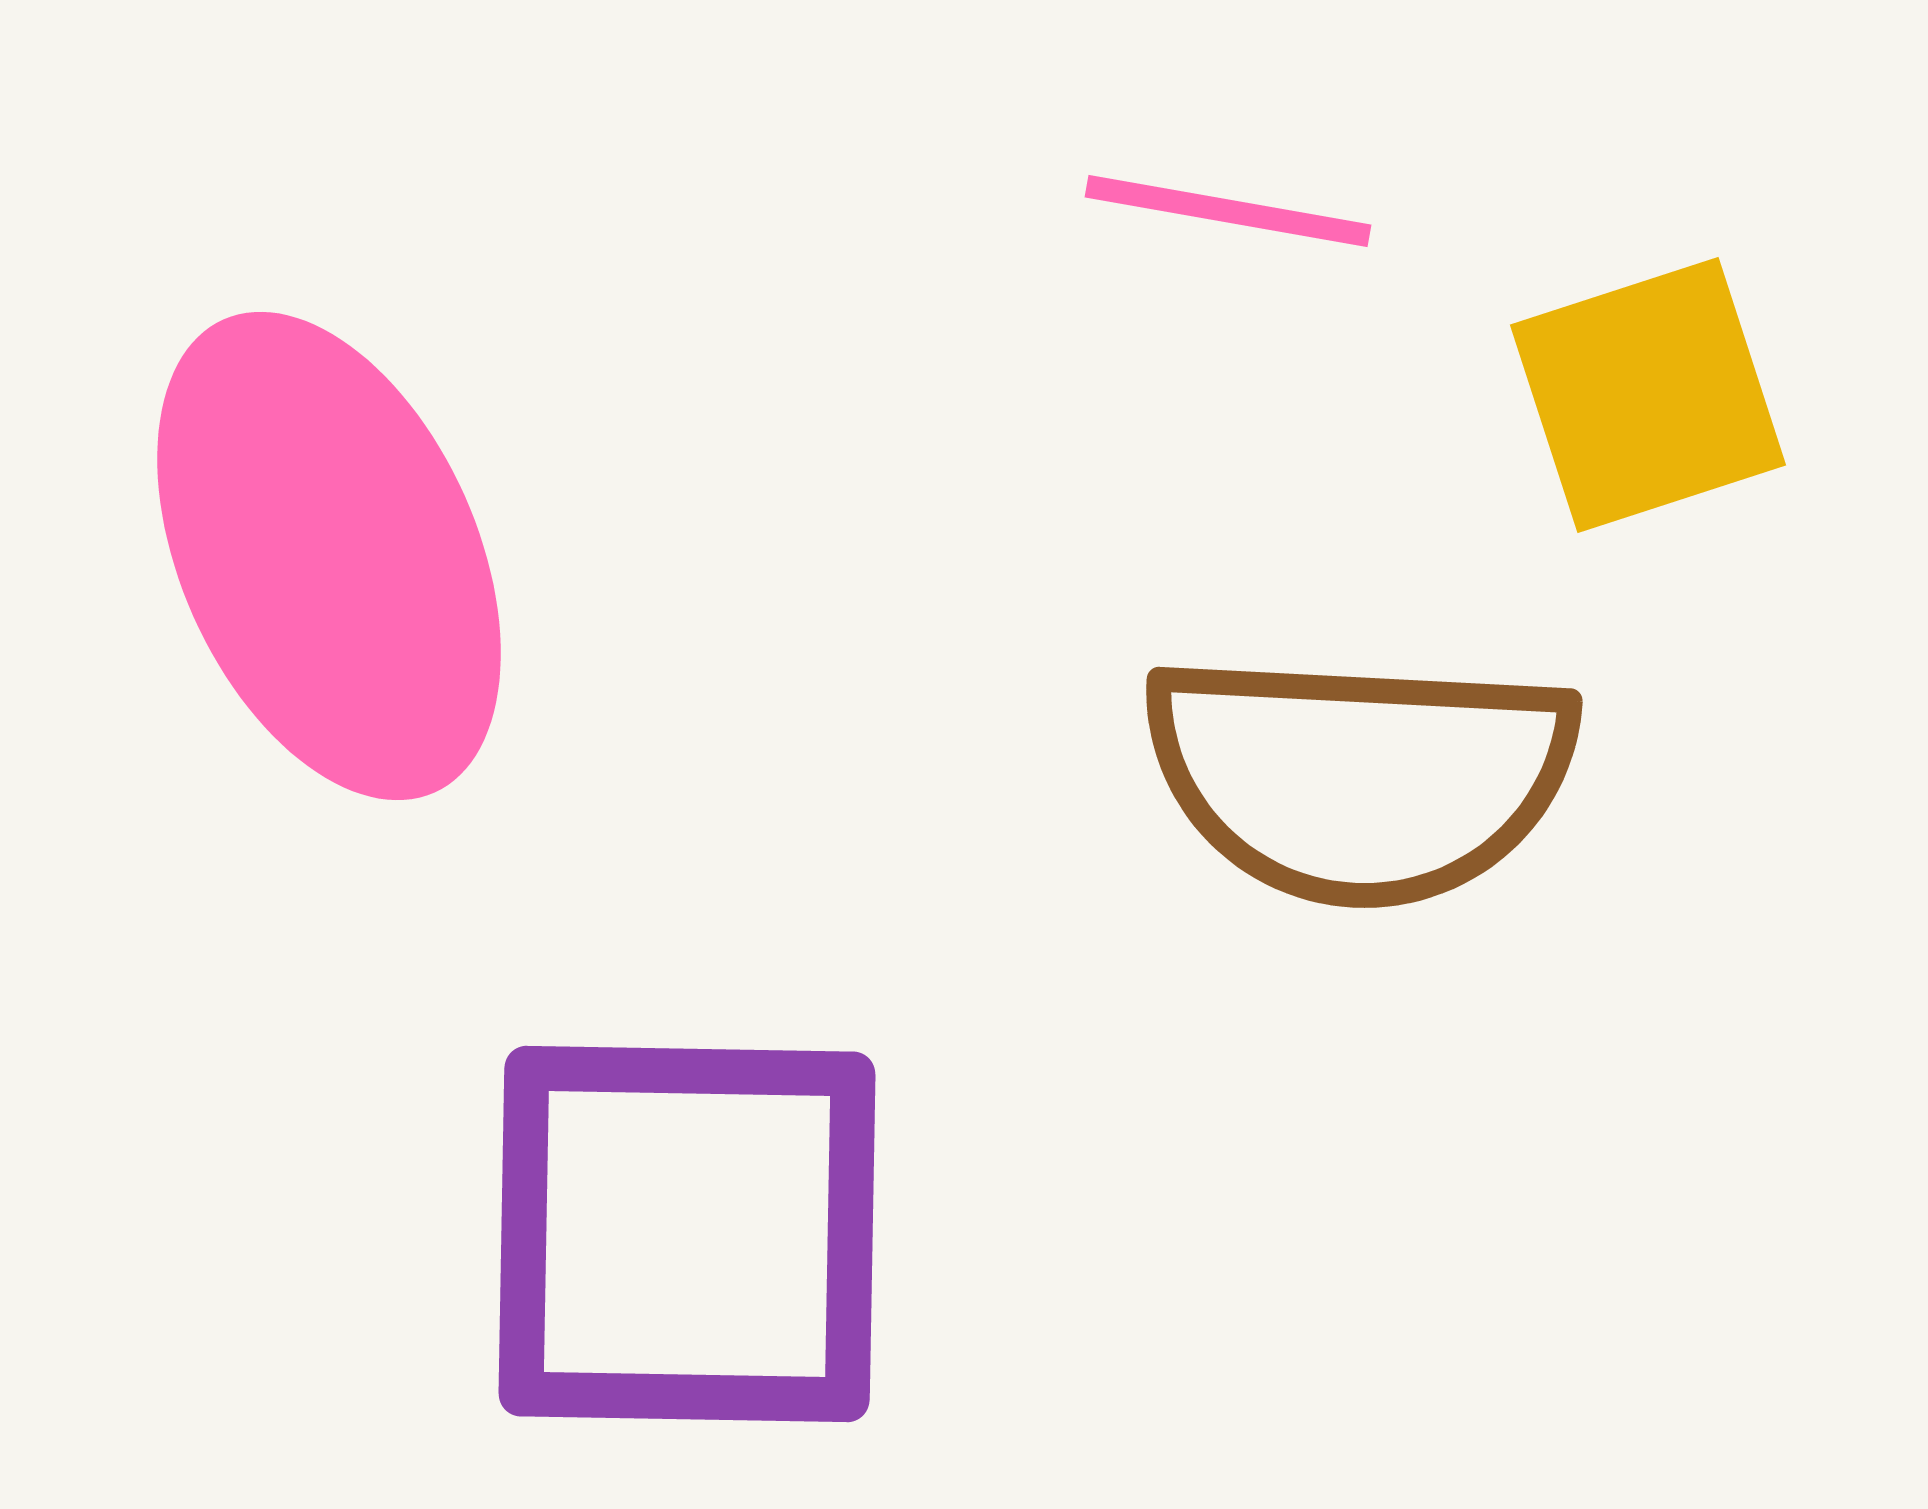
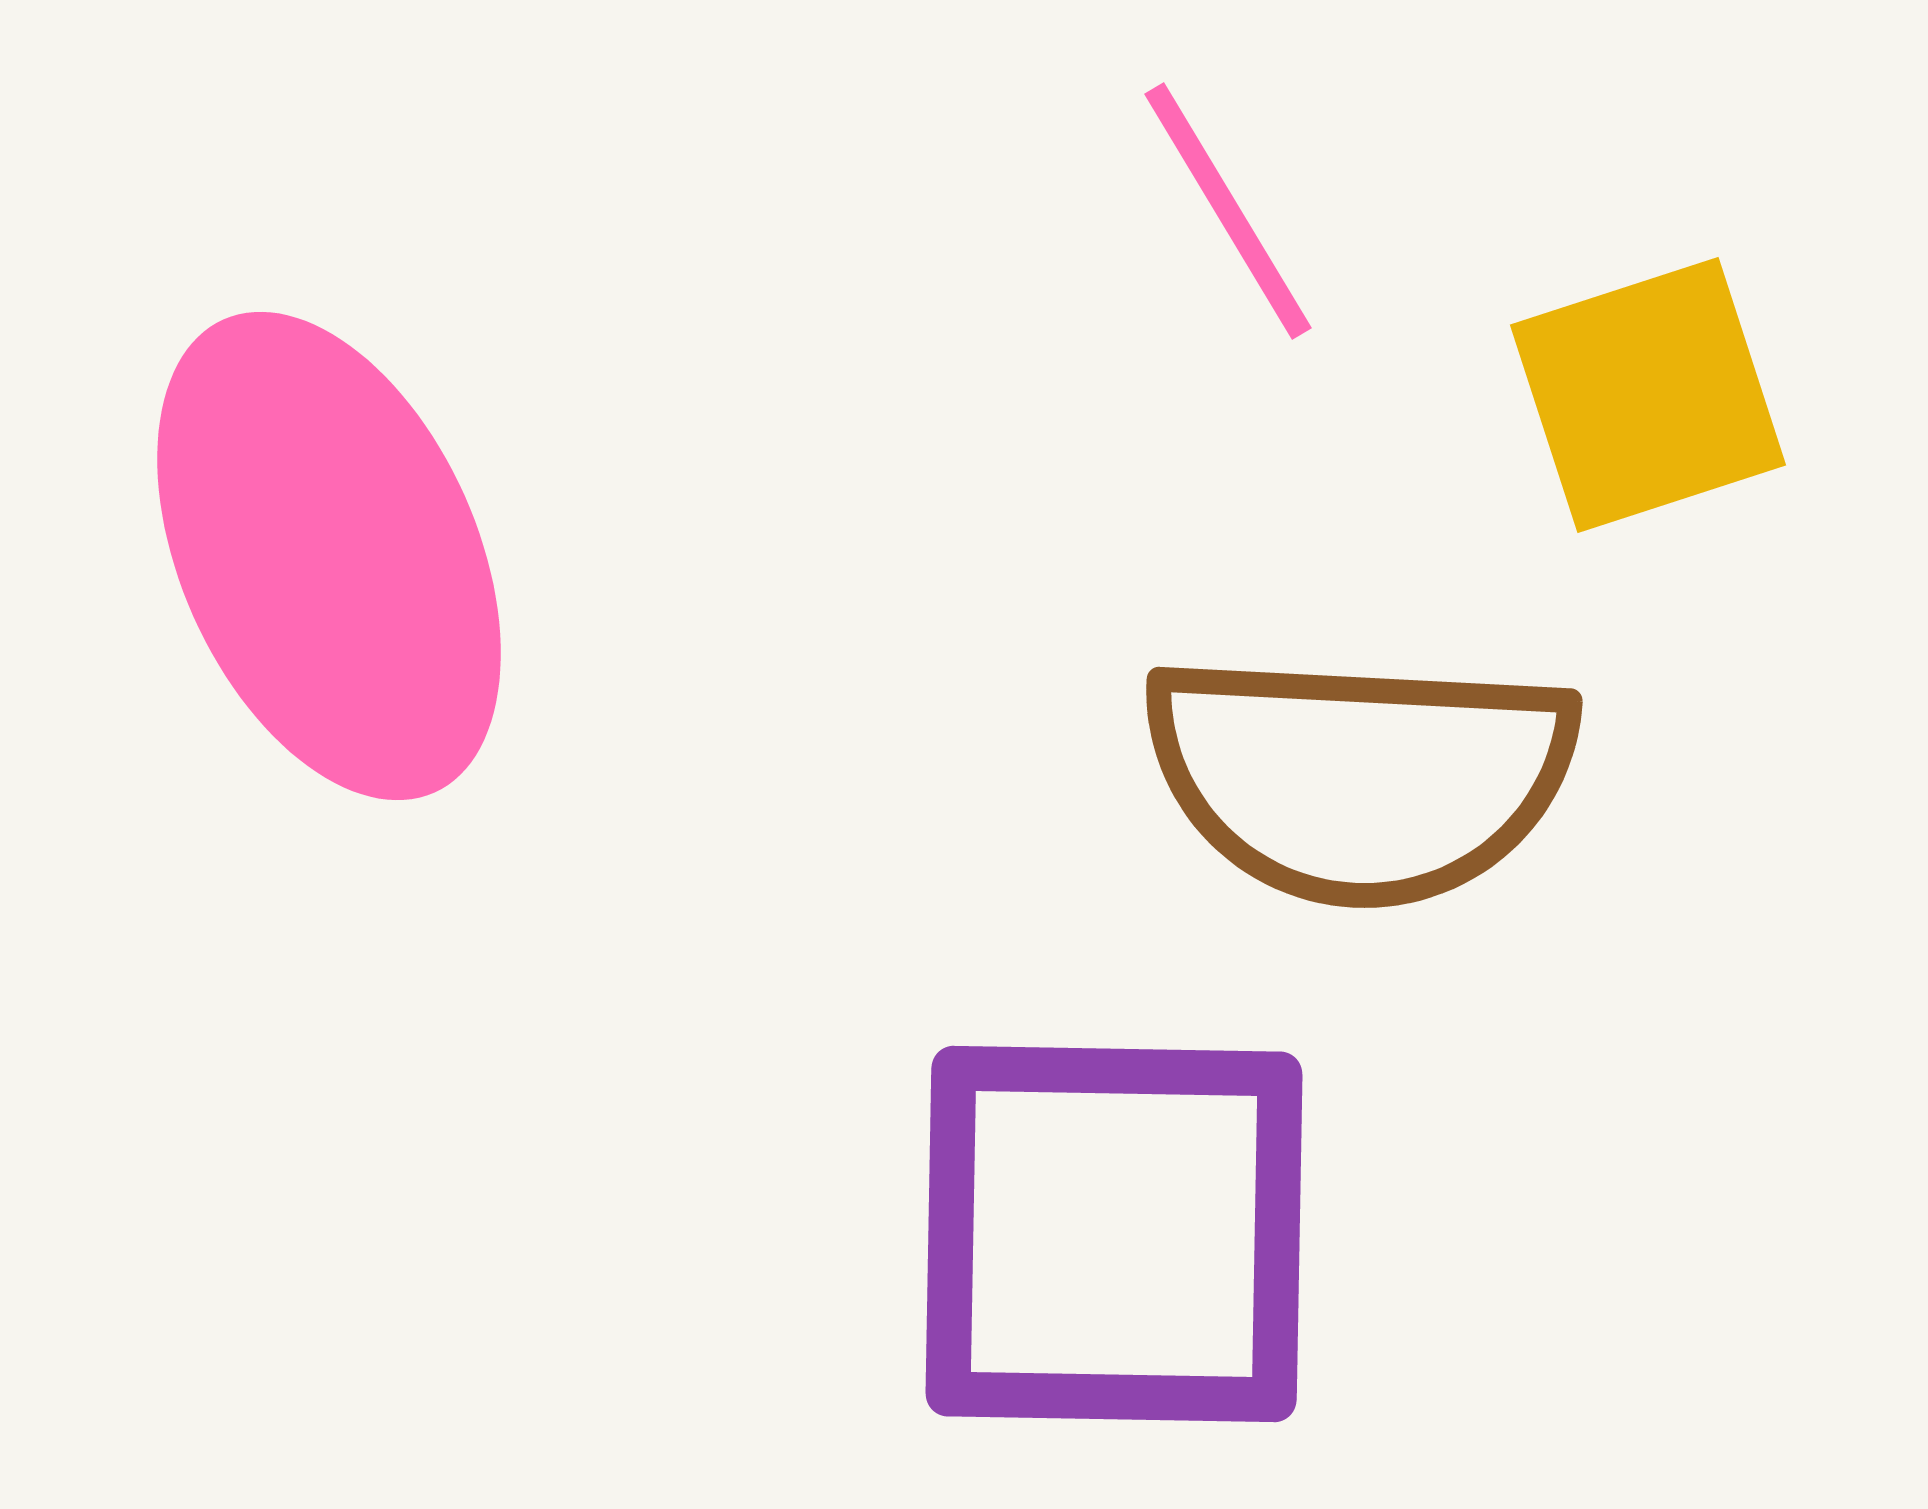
pink line: rotated 49 degrees clockwise
purple square: moved 427 px right
